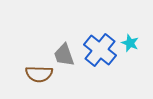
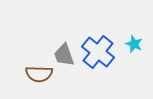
cyan star: moved 4 px right, 1 px down
blue cross: moved 2 px left, 2 px down
